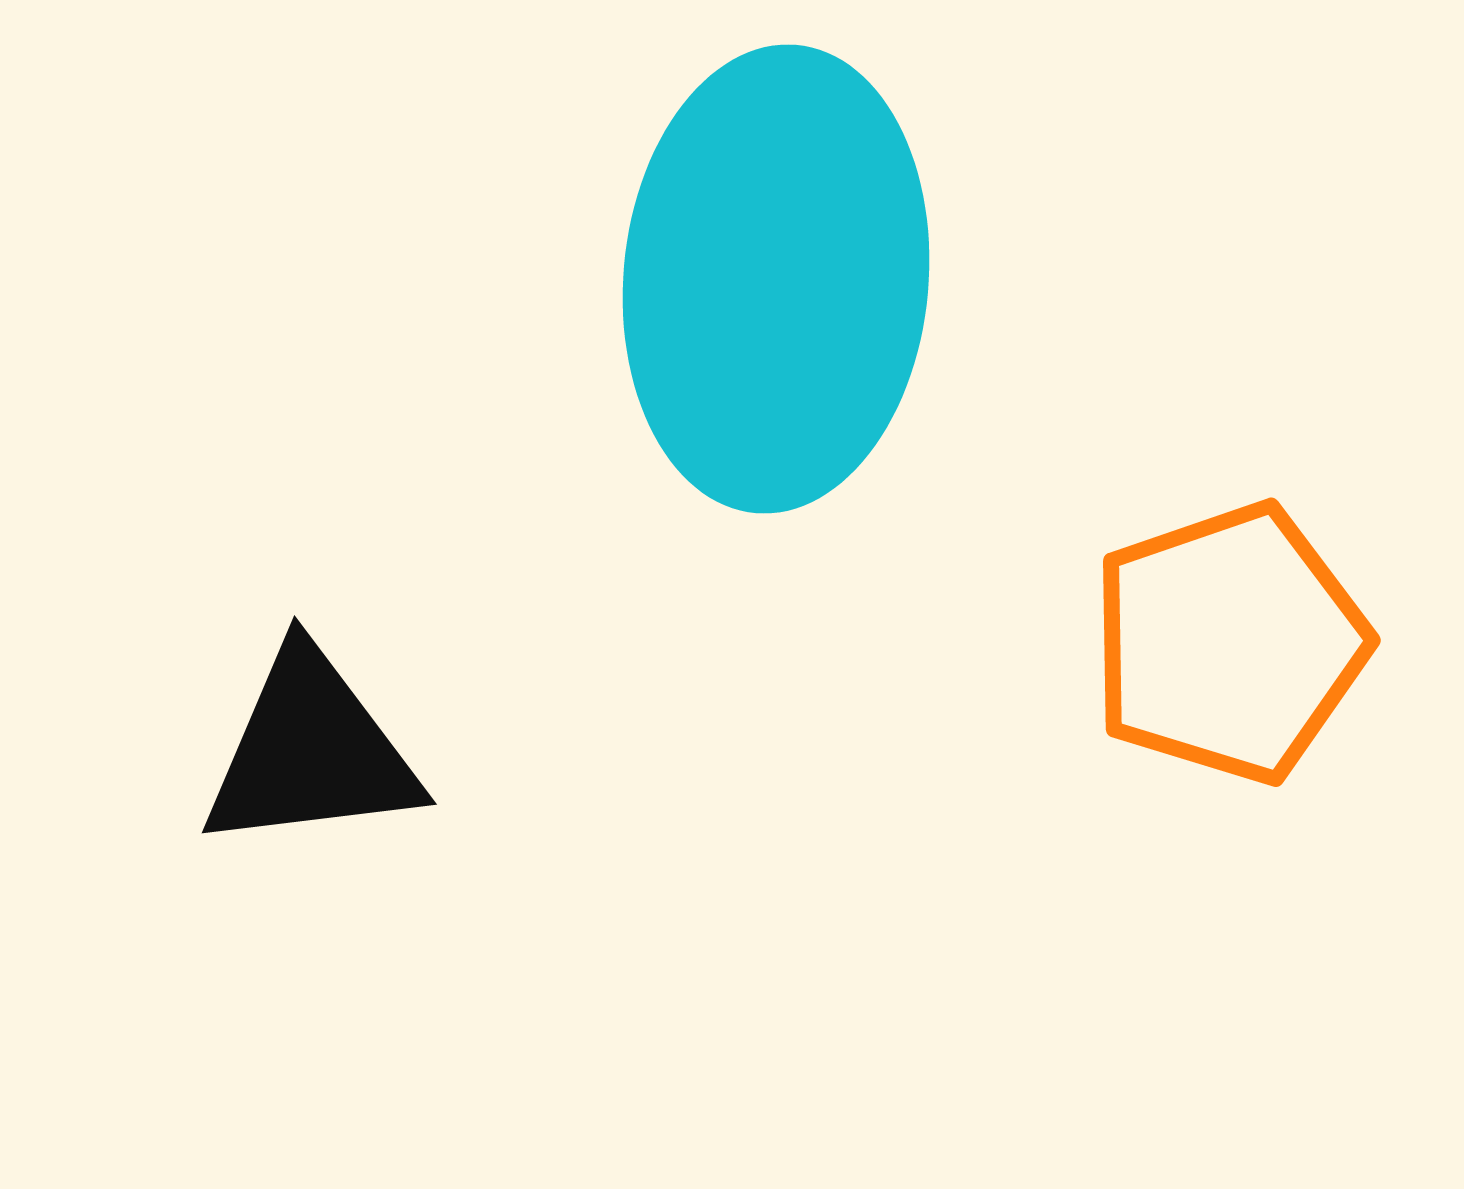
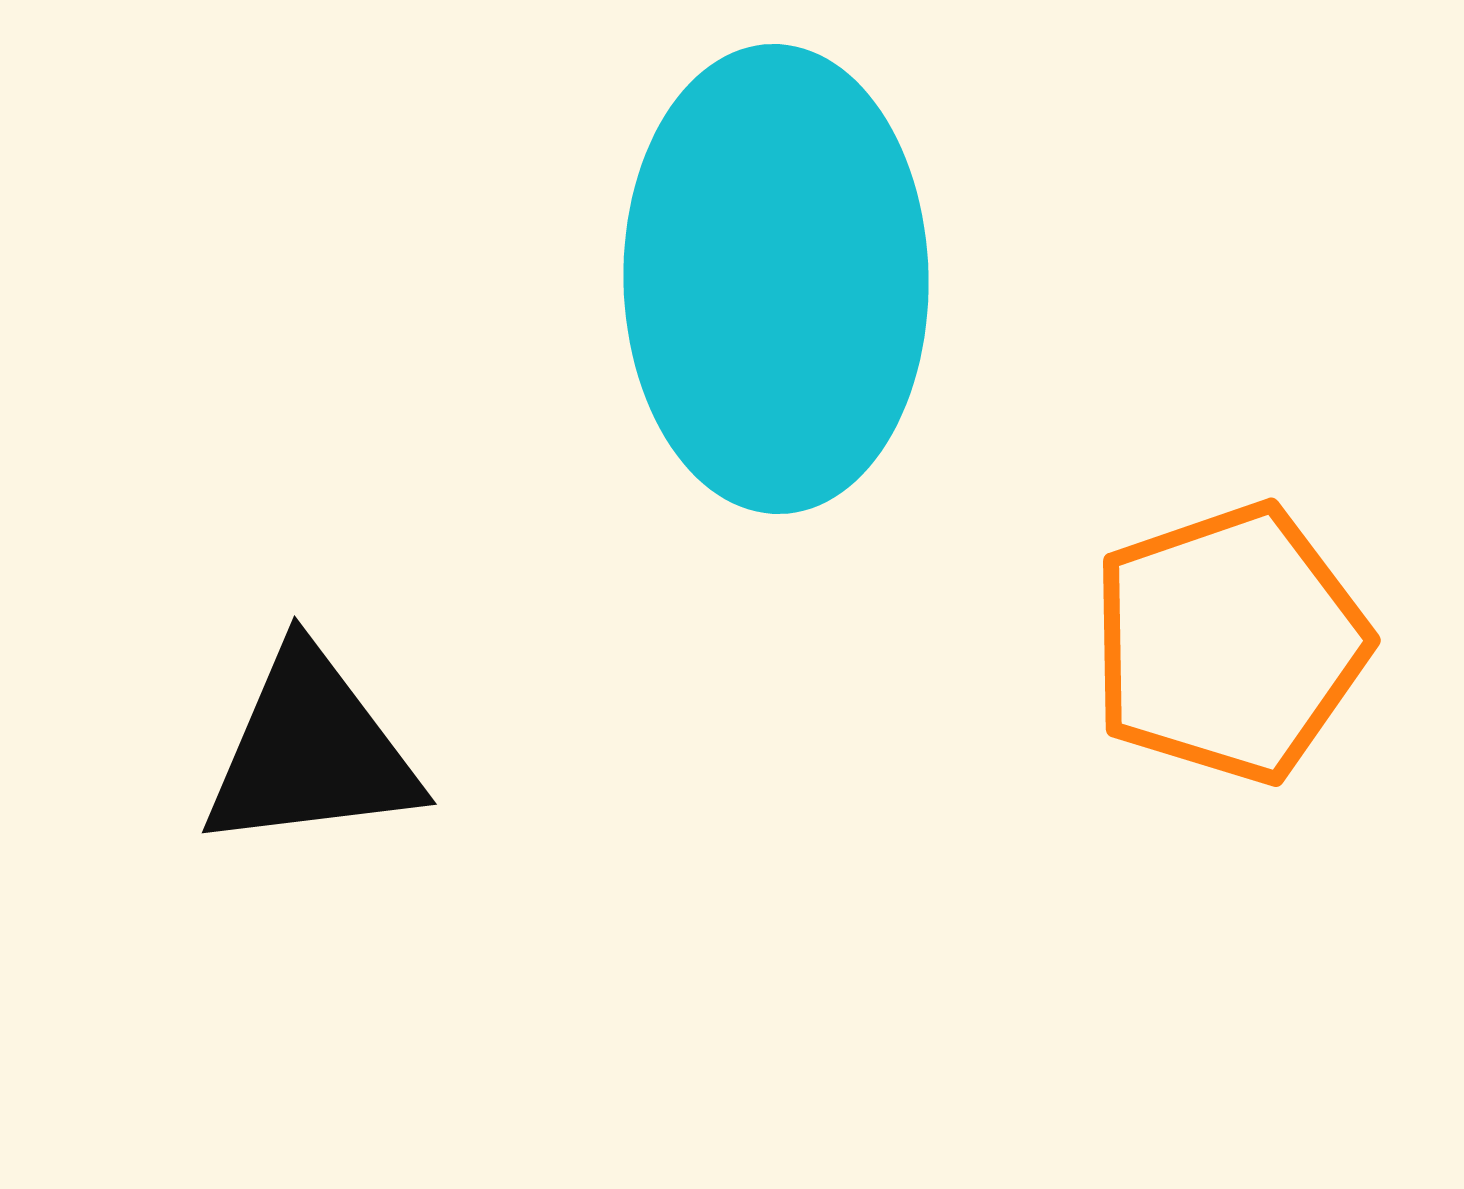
cyan ellipse: rotated 6 degrees counterclockwise
